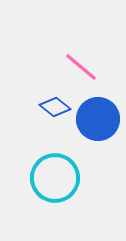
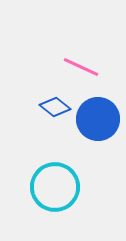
pink line: rotated 15 degrees counterclockwise
cyan circle: moved 9 px down
